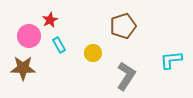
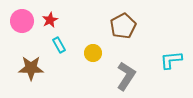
brown pentagon: rotated 10 degrees counterclockwise
pink circle: moved 7 px left, 15 px up
brown star: moved 8 px right
